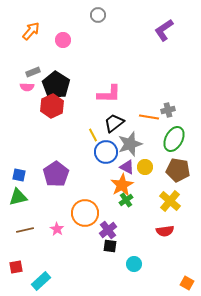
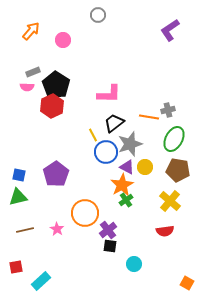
purple L-shape: moved 6 px right
